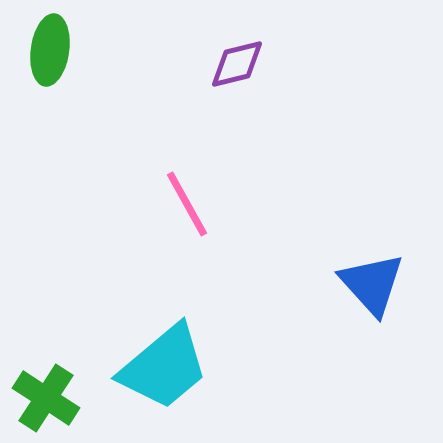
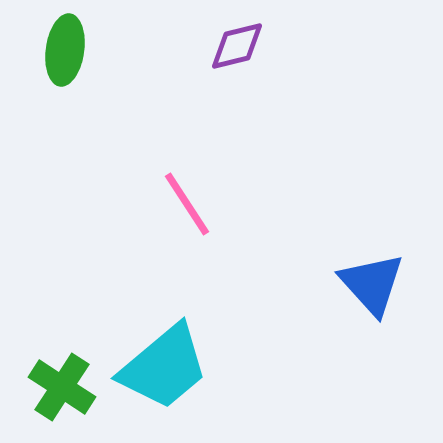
green ellipse: moved 15 px right
purple diamond: moved 18 px up
pink line: rotated 4 degrees counterclockwise
green cross: moved 16 px right, 11 px up
